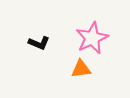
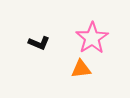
pink star: rotated 8 degrees counterclockwise
